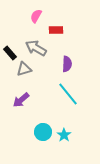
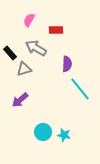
pink semicircle: moved 7 px left, 4 px down
cyan line: moved 12 px right, 5 px up
purple arrow: moved 1 px left
cyan star: rotated 24 degrees counterclockwise
